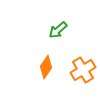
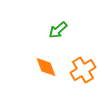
orange diamond: rotated 55 degrees counterclockwise
